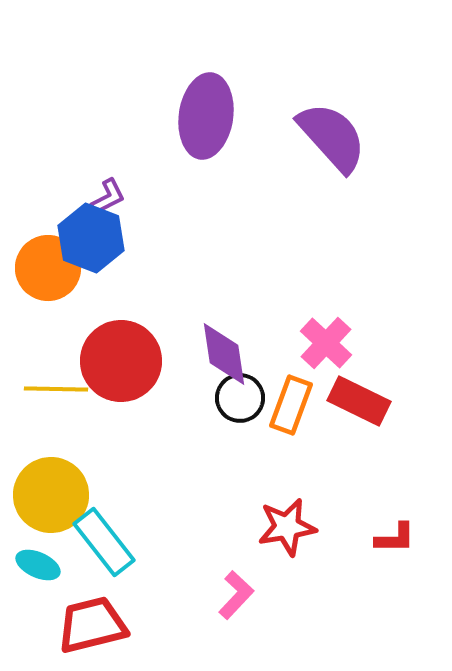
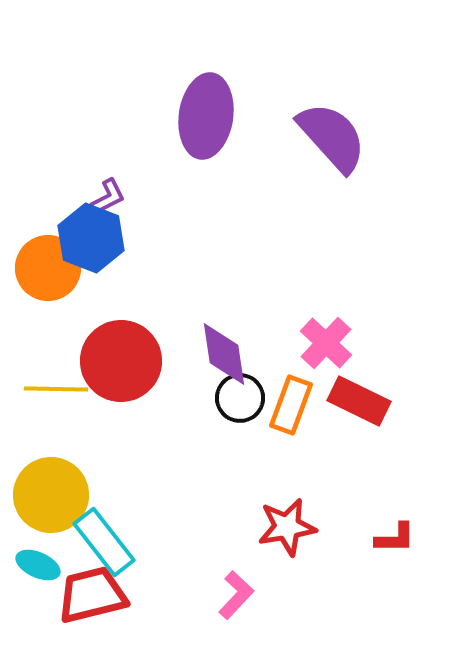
red trapezoid: moved 30 px up
